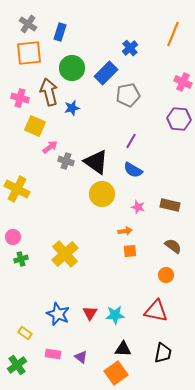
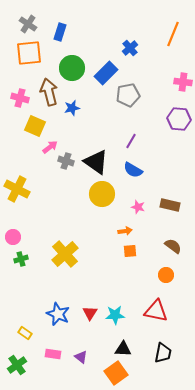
pink cross at (183, 82): rotated 18 degrees counterclockwise
